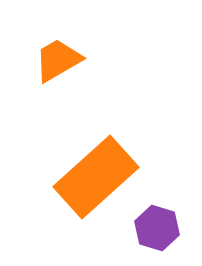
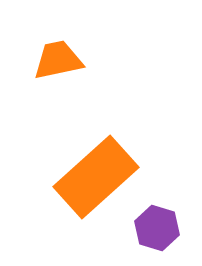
orange trapezoid: rotated 18 degrees clockwise
